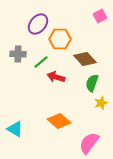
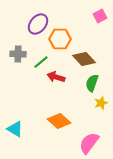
brown diamond: moved 1 px left
